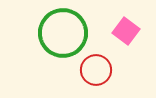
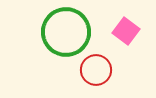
green circle: moved 3 px right, 1 px up
